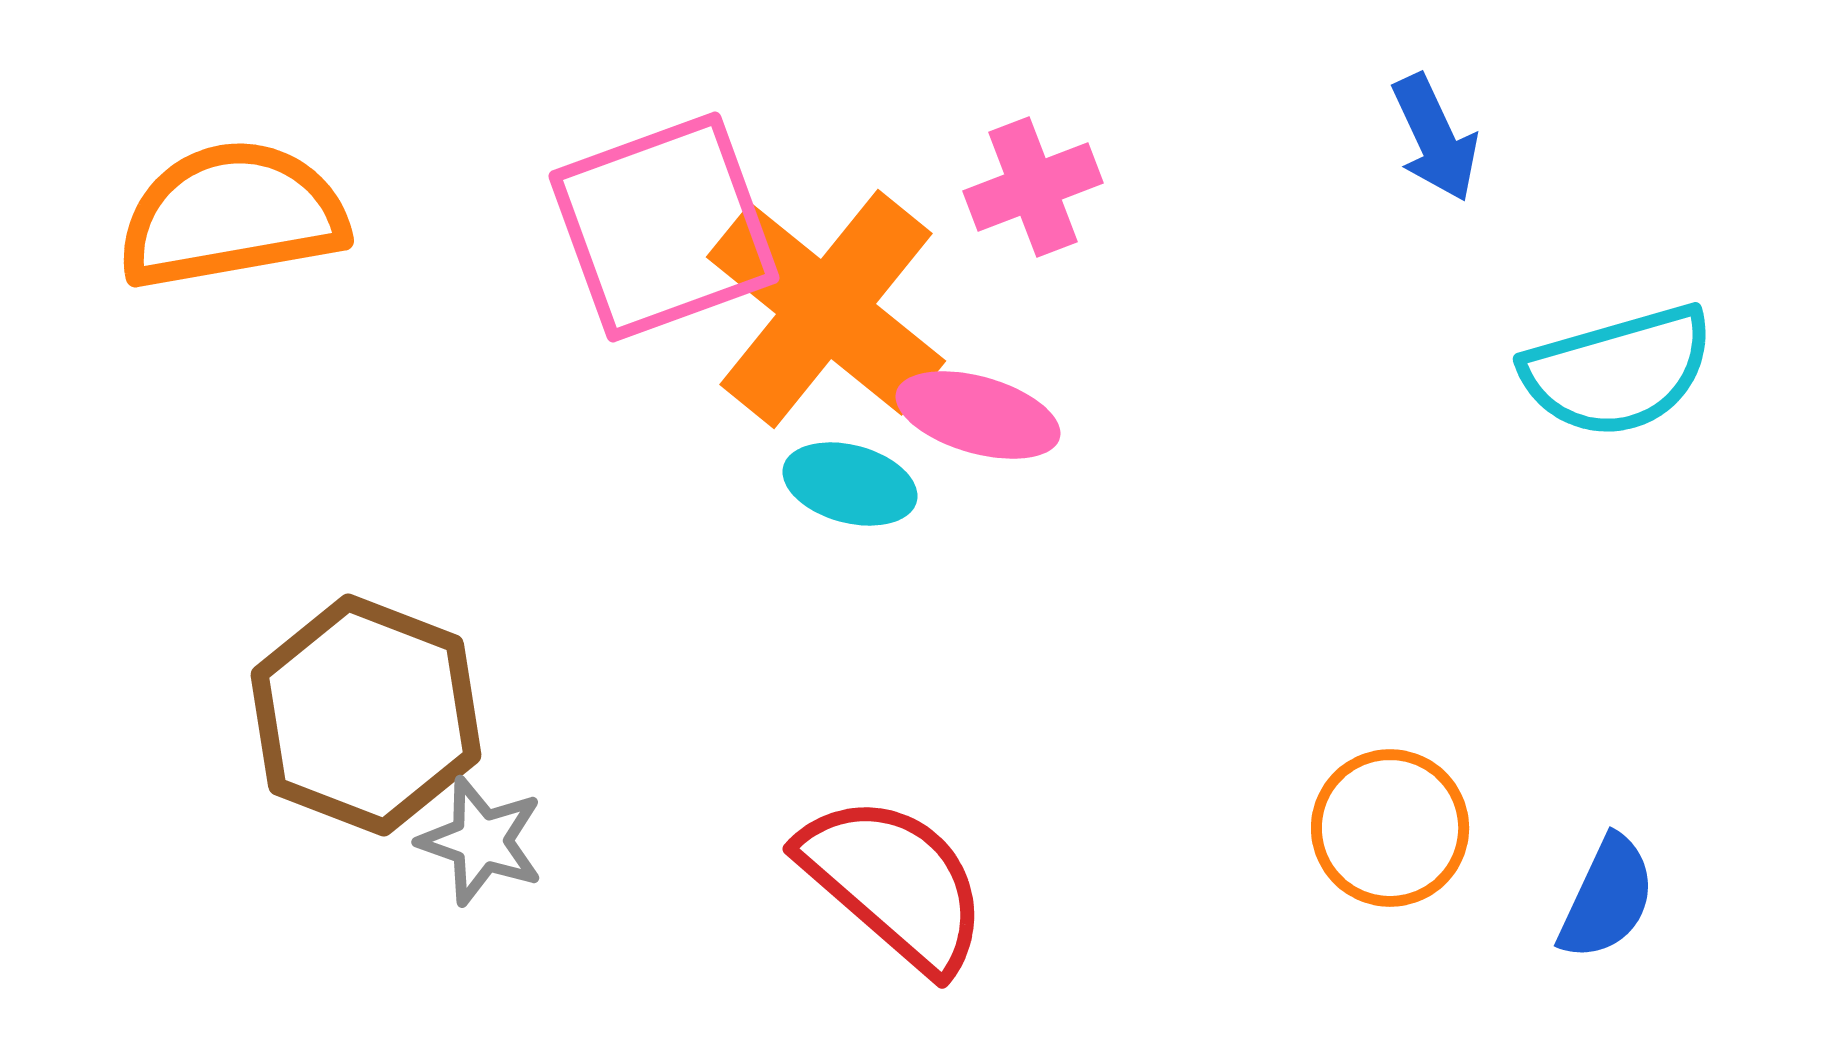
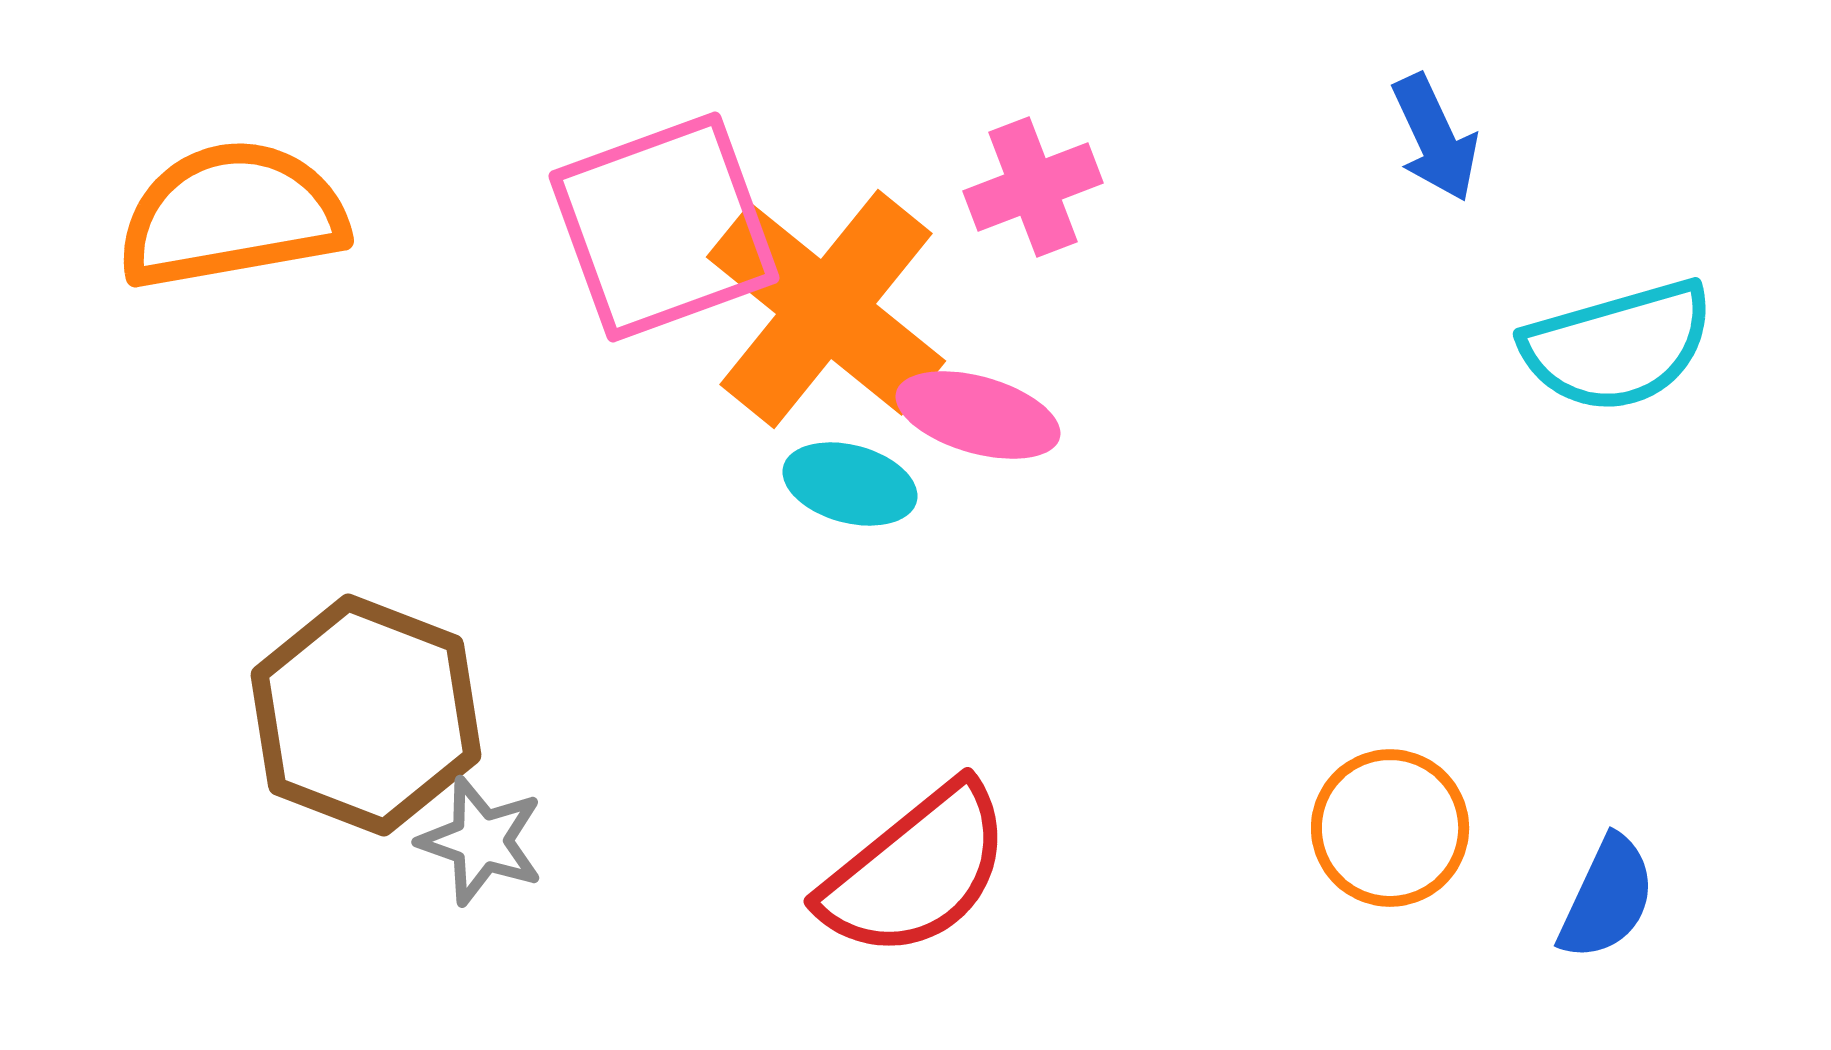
cyan semicircle: moved 25 px up
red semicircle: moved 22 px right, 12 px up; rotated 100 degrees clockwise
